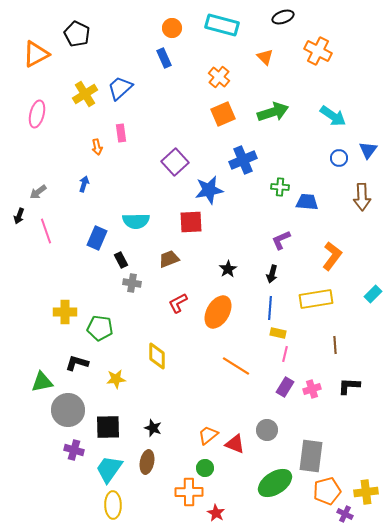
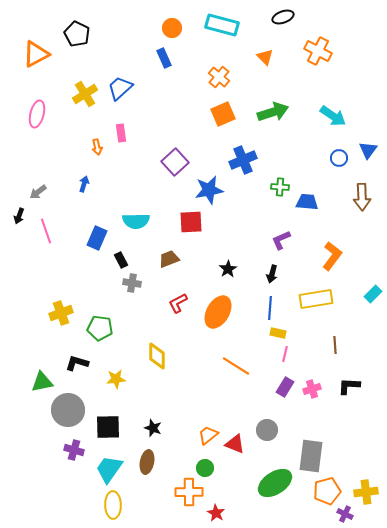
yellow cross at (65, 312): moved 4 px left, 1 px down; rotated 20 degrees counterclockwise
